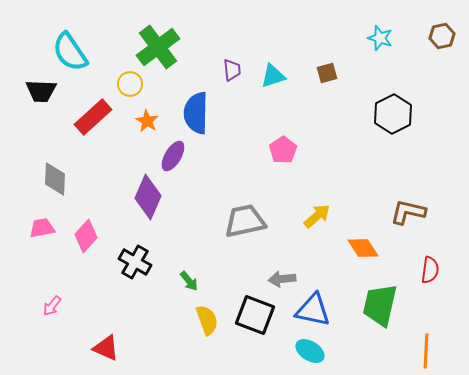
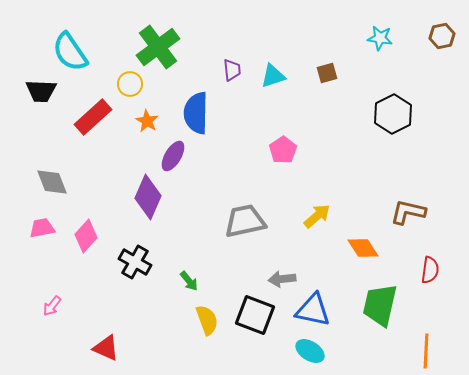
cyan star: rotated 10 degrees counterclockwise
gray diamond: moved 3 px left, 3 px down; rotated 24 degrees counterclockwise
